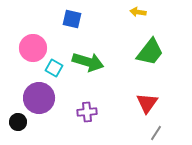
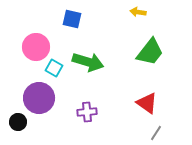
pink circle: moved 3 px right, 1 px up
red triangle: rotated 30 degrees counterclockwise
